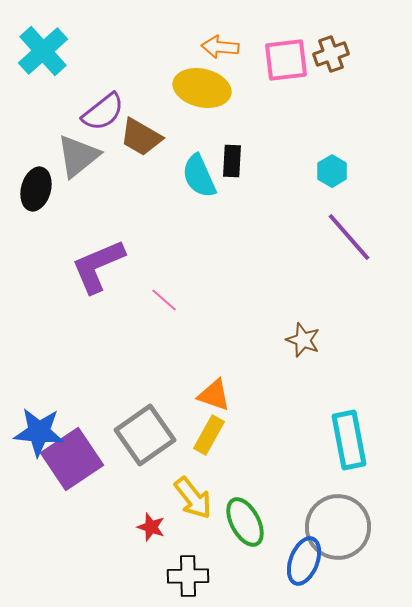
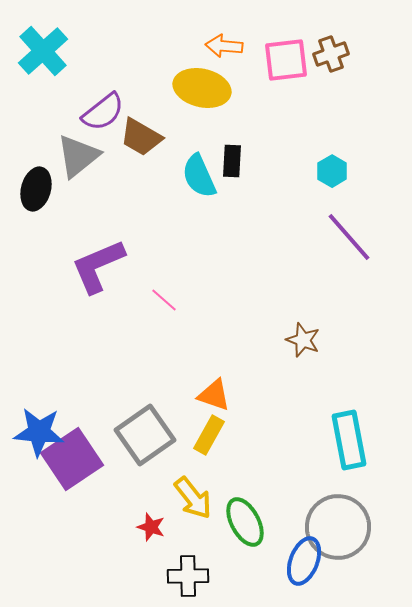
orange arrow: moved 4 px right, 1 px up
